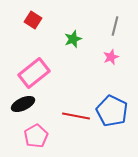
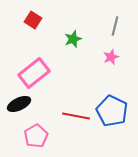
black ellipse: moved 4 px left
